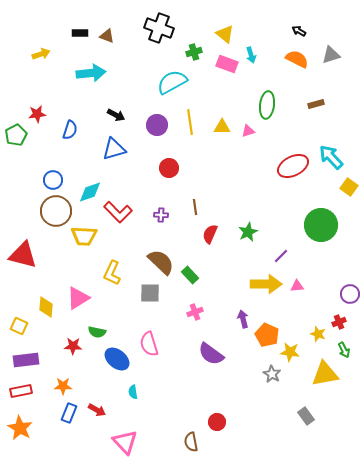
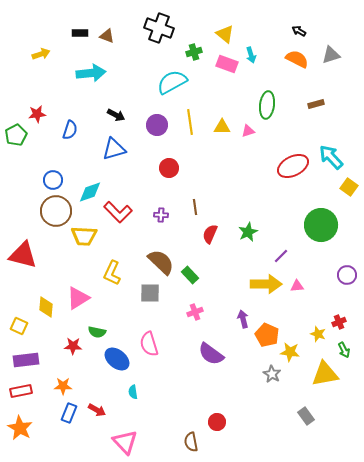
purple circle at (350, 294): moved 3 px left, 19 px up
